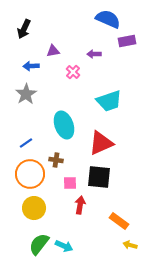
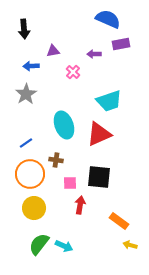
black arrow: rotated 30 degrees counterclockwise
purple rectangle: moved 6 px left, 3 px down
red triangle: moved 2 px left, 9 px up
